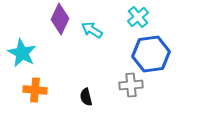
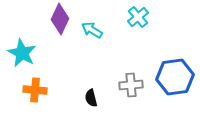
blue hexagon: moved 24 px right, 23 px down
black semicircle: moved 5 px right, 1 px down
